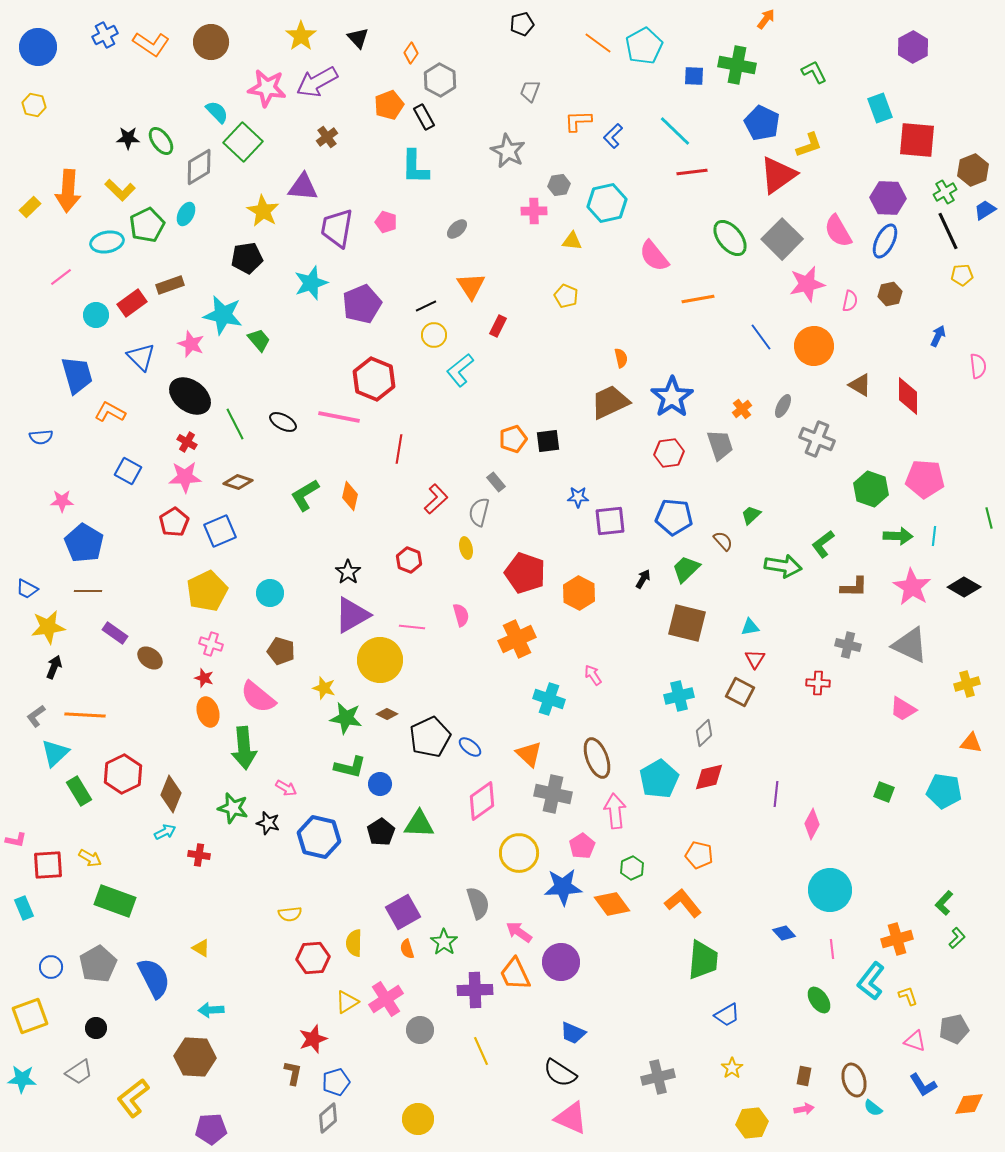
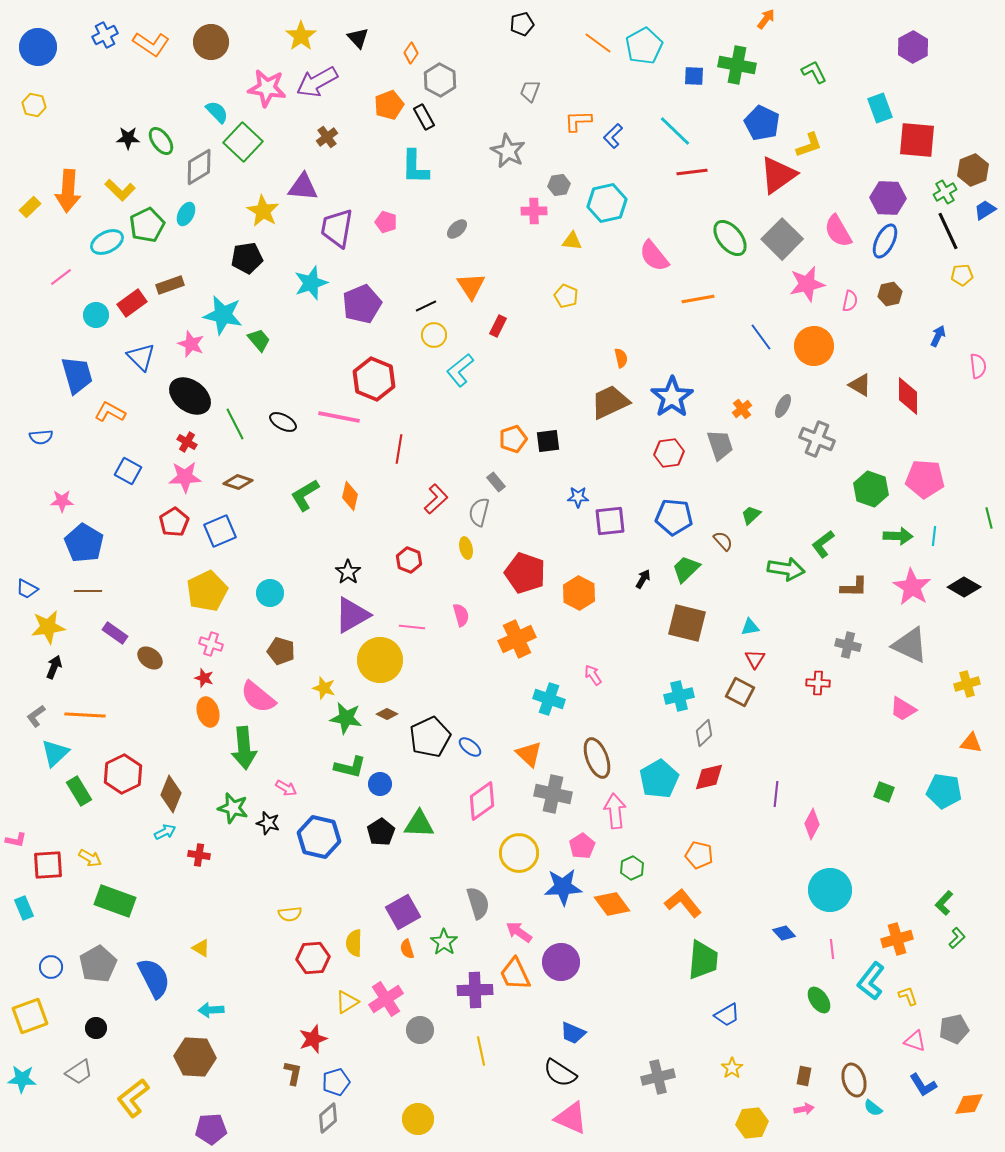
cyan ellipse at (107, 242): rotated 16 degrees counterclockwise
green arrow at (783, 566): moved 3 px right, 3 px down
yellow line at (481, 1051): rotated 12 degrees clockwise
